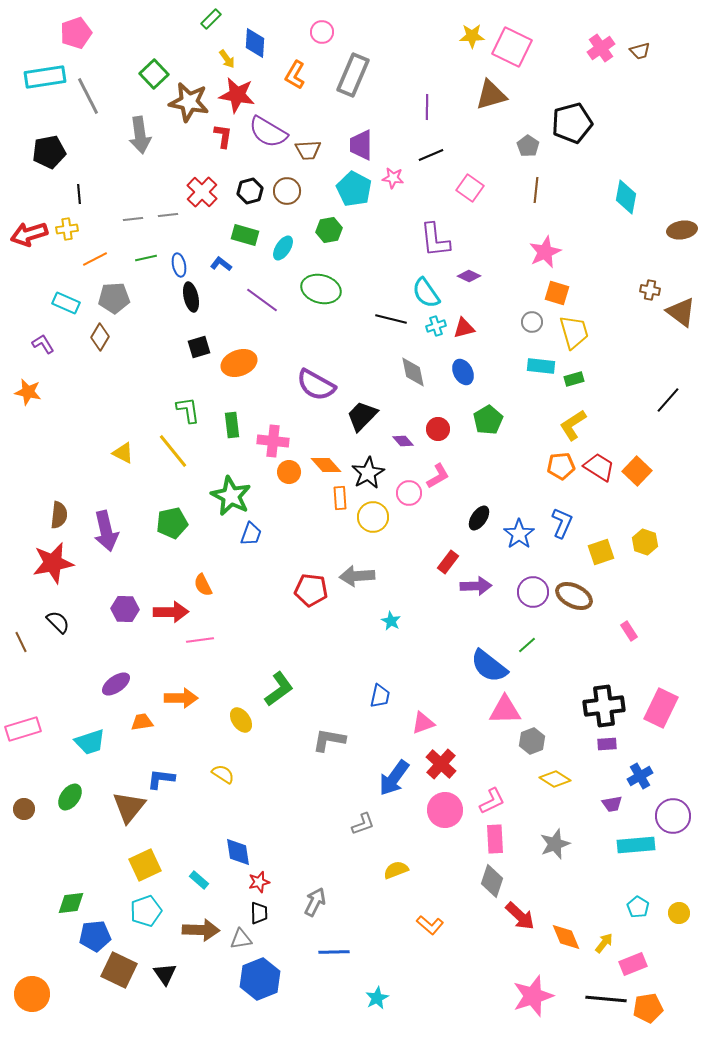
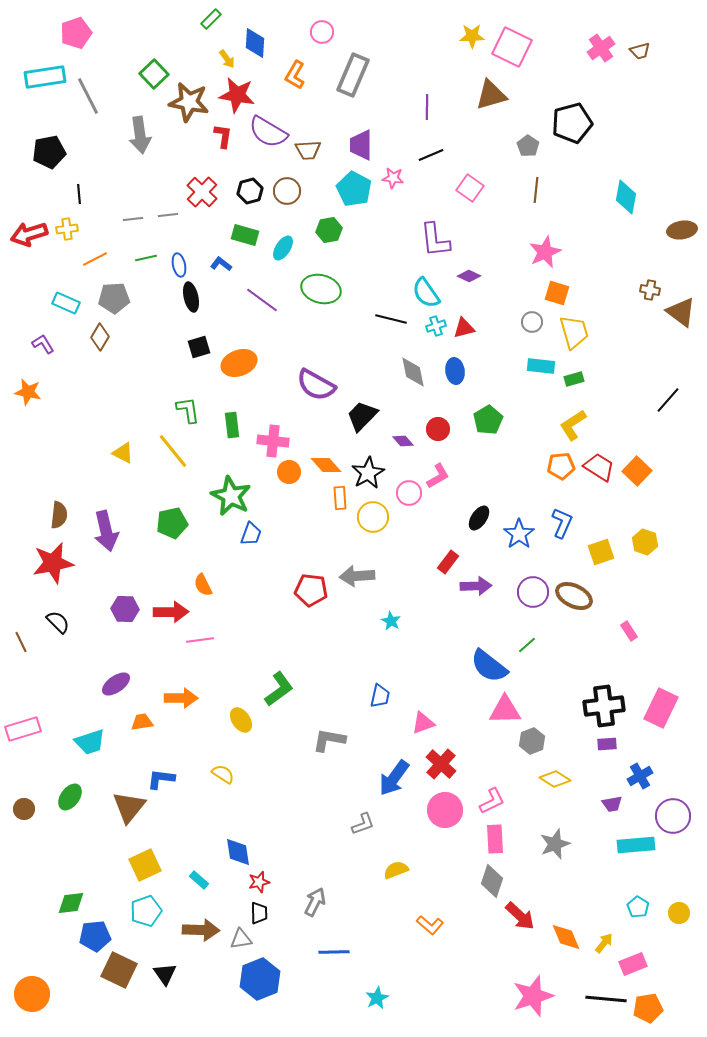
blue ellipse at (463, 372): moved 8 px left, 1 px up; rotated 20 degrees clockwise
